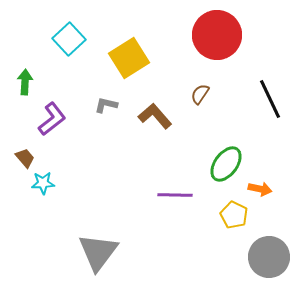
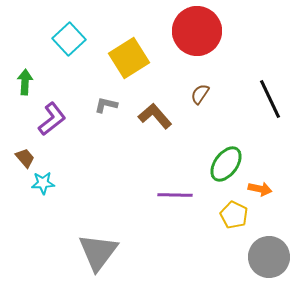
red circle: moved 20 px left, 4 px up
